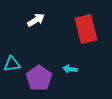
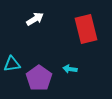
white arrow: moved 1 px left, 1 px up
